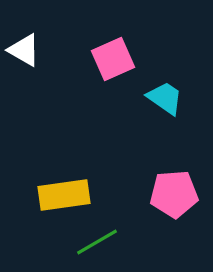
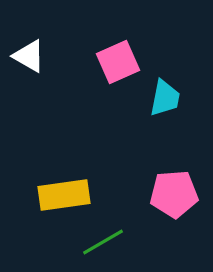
white triangle: moved 5 px right, 6 px down
pink square: moved 5 px right, 3 px down
cyan trapezoid: rotated 66 degrees clockwise
green line: moved 6 px right
